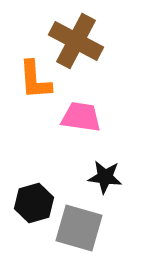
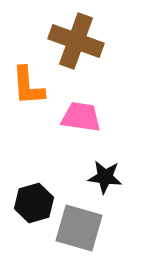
brown cross: rotated 8 degrees counterclockwise
orange L-shape: moved 7 px left, 6 px down
